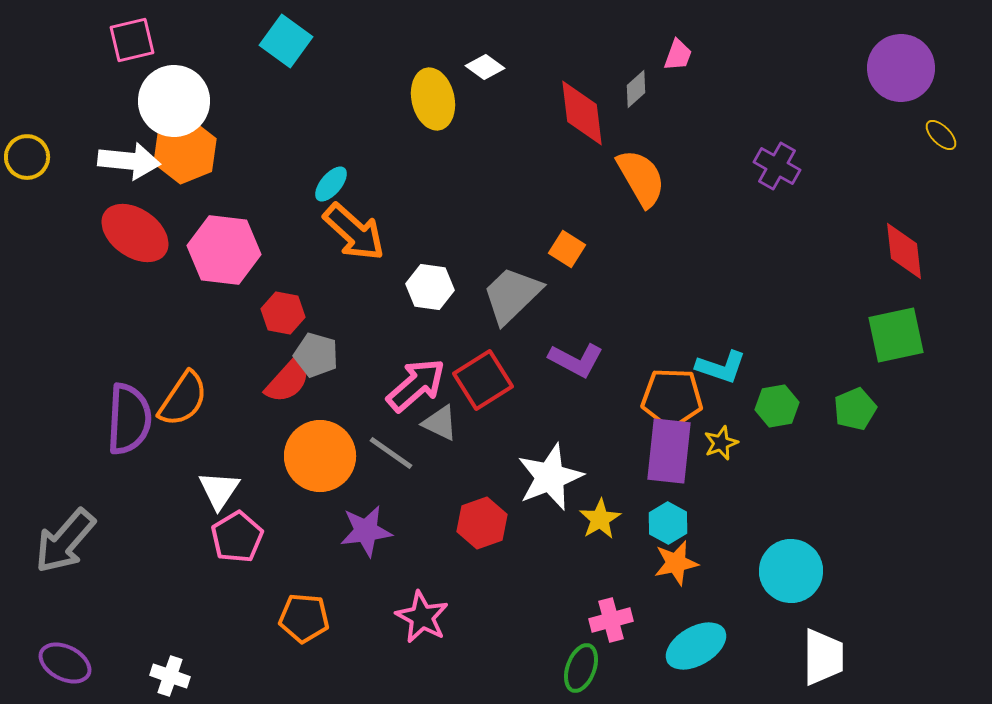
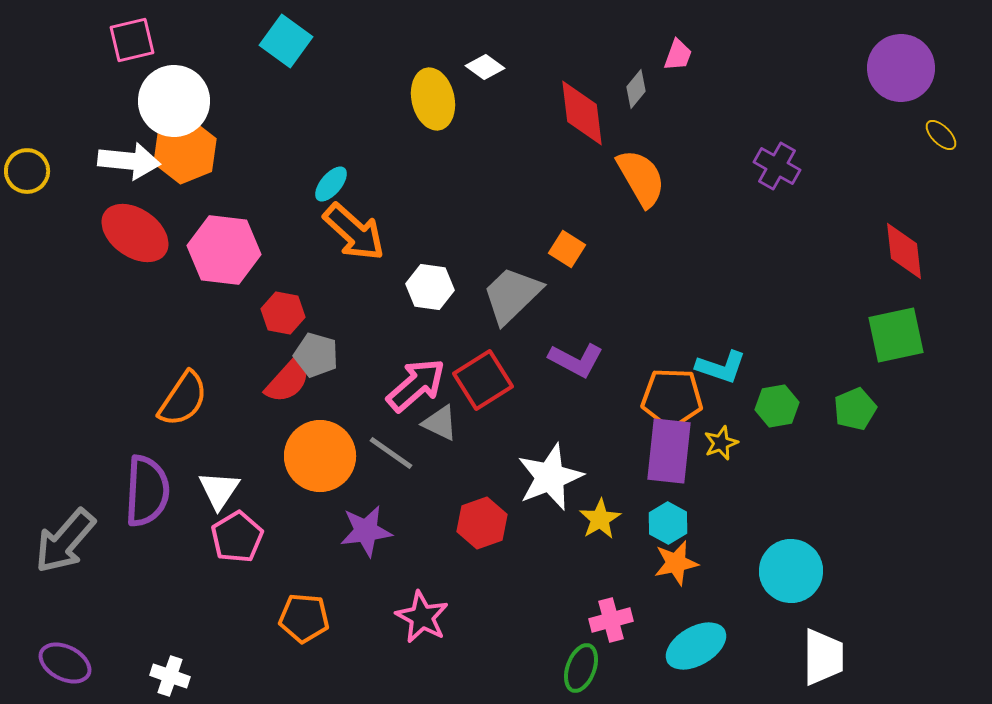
gray diamond at (636, 89): rotated 9 degrees counterclockwise
yellow circle at (27, 157): moved 14 px down
purple semicircle at (129, 419): moved 18 px right, 72 px down
